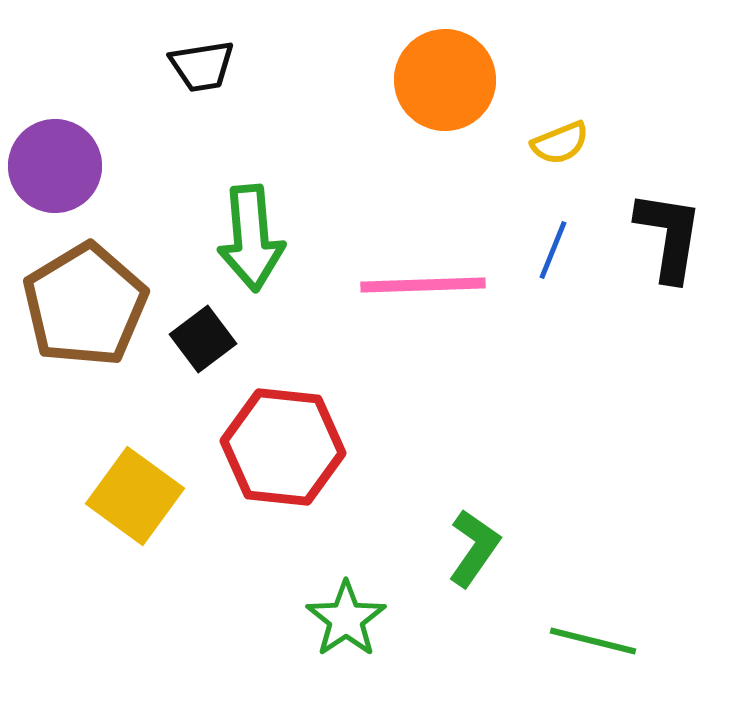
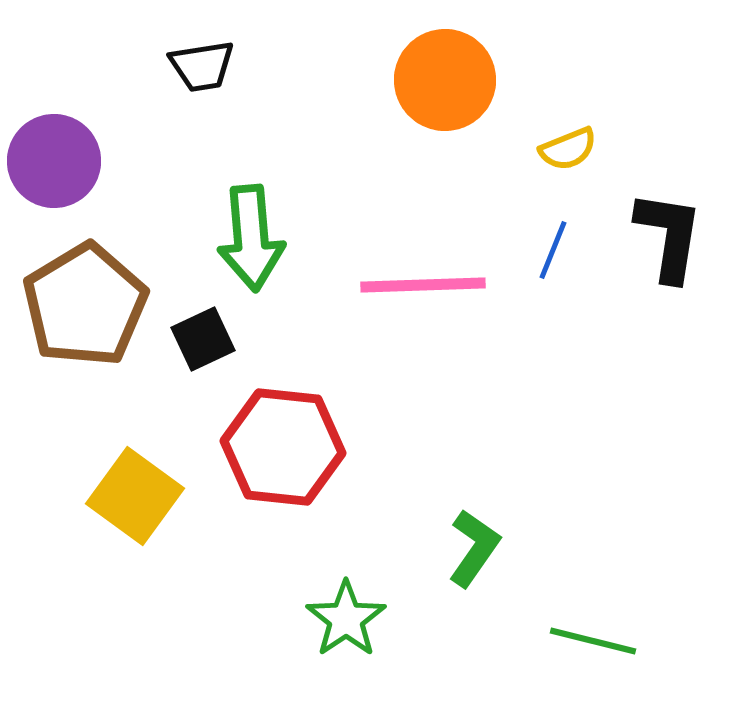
yellow semicircle: moved 8 px right, 6 px down
purple circle: moved 1 px left, 5 px up
black square: rotated 12 degrees clockwise
